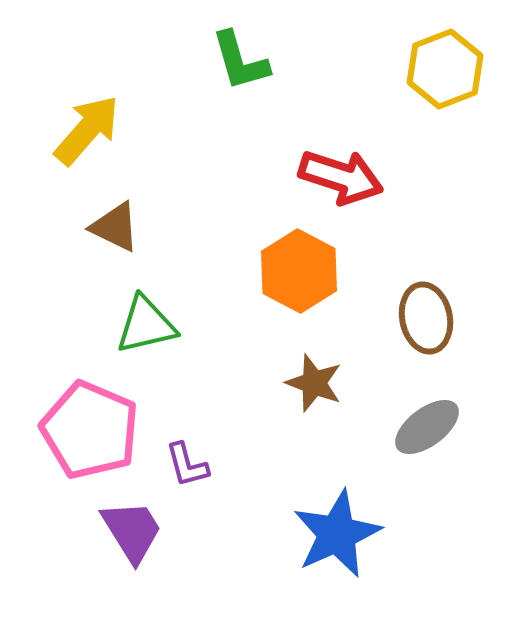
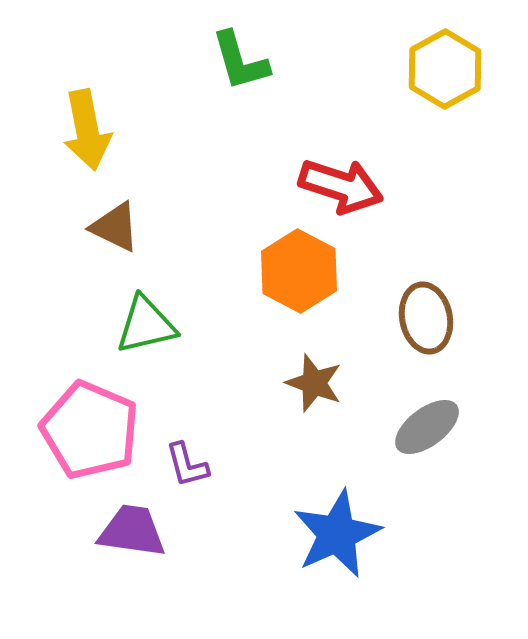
yellow hexagon: rotated 8 degrees counterclockwise
yellow arrow: rotated 128 degrees clockwise
red arrow: moved 9 px down
purple trapezoid: rotated 50 degrees counterclockwise
